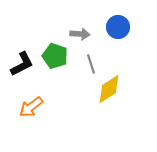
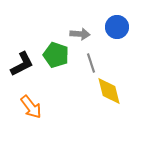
blue circle: moved 1 px left
green pentagon: moved 1 px right, 1 px up
gray line: moved 1 px up
yellow diamond: moved 2 px down; rotated 72 degrees counterclockwise
orange arrow: rotated 90 degrees counterclockwise
